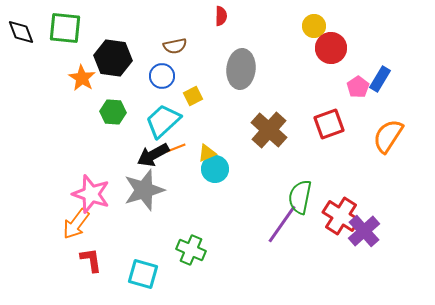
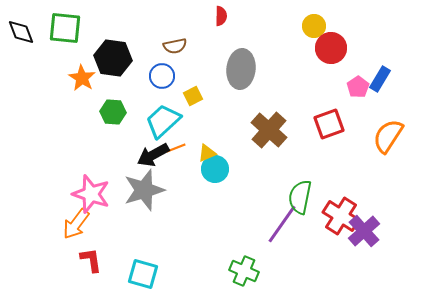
green cross: moved 53 px right, 21 px down
